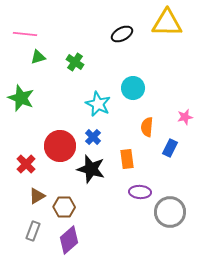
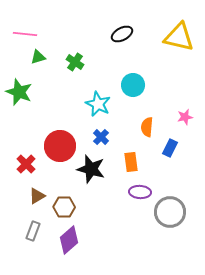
yellow triangle: moved 12 px right, 14 px down; rotated 12 degrees clockwise
cyan circle: moved 3 px up
green star: moved 2 px left, 6 px up
blue cross: moved 8 px right
orange rectangle: moved 4 px right, 3 px down
